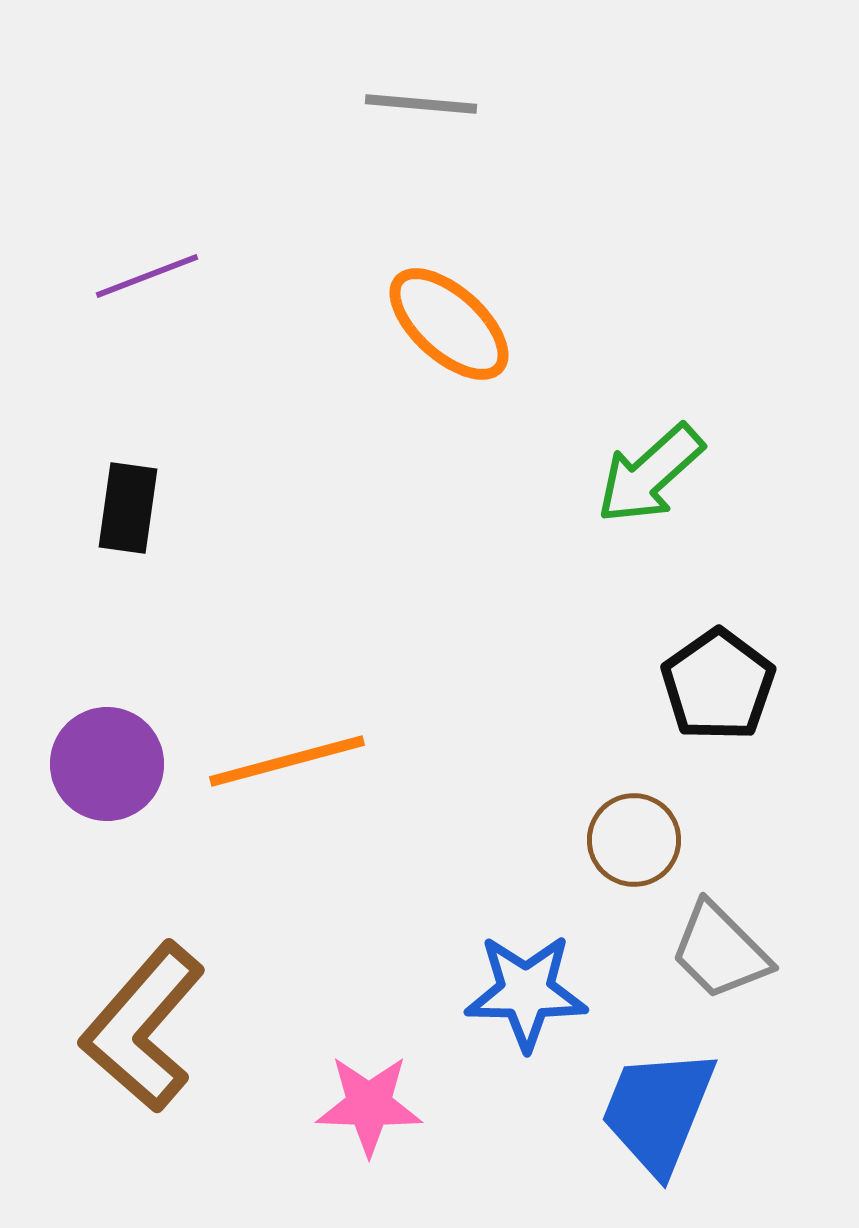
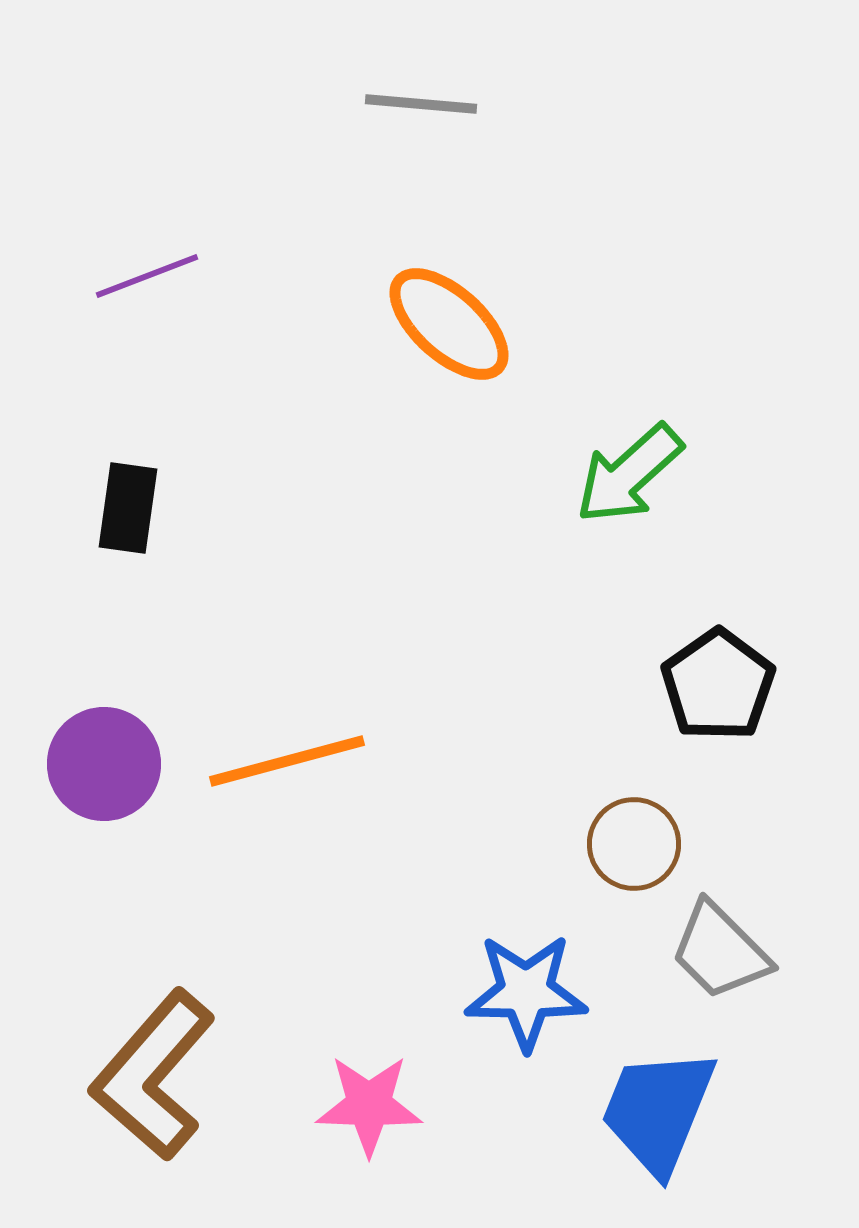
green arrow: moved 21 px left
purple circle: moved 3 px left
brown circle: moved 4 px down
brown L-shape: moved 10 px right, 48 px down
